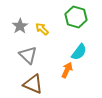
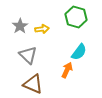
yellow arrow: rotated 128 degrees clockwise
